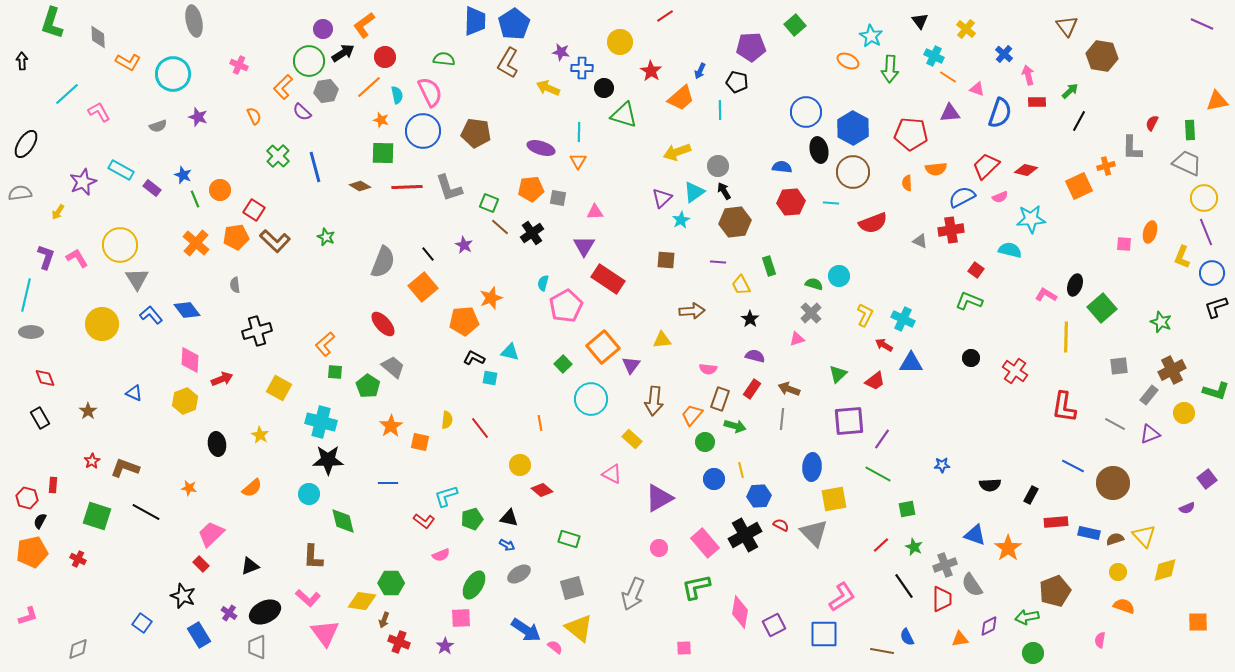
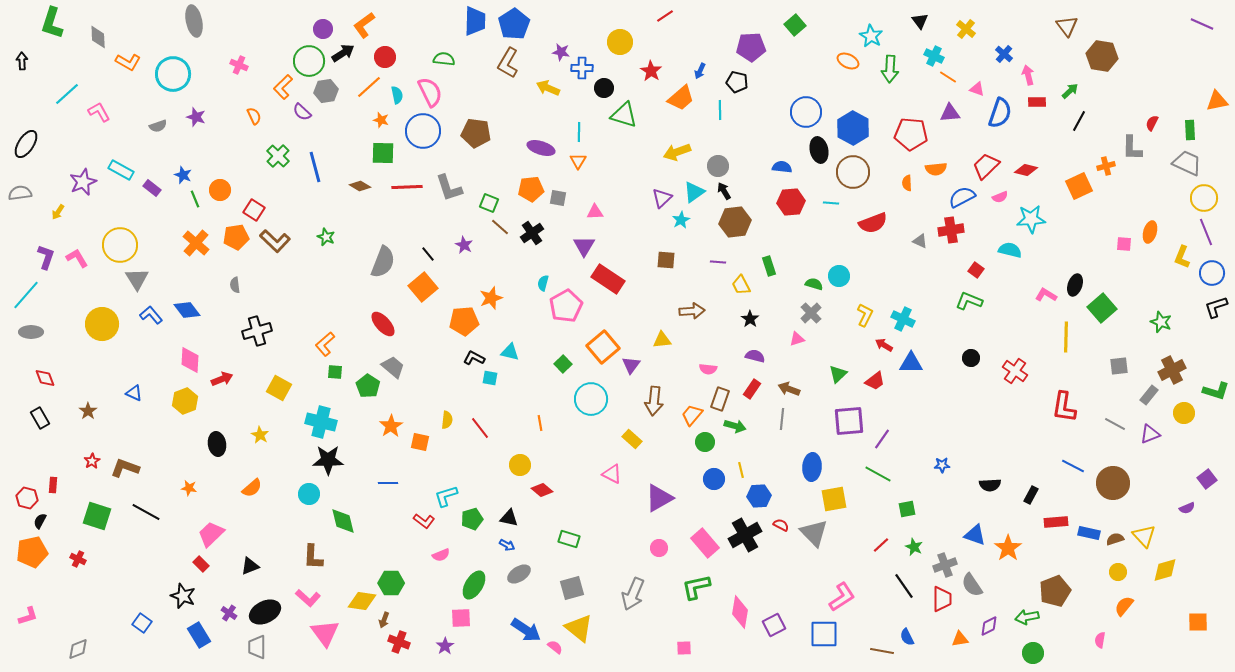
purple star at (198, 117): moved 2 px left
cyan line at (26, 295): rotated 28 degrees clockwise
orange semicircle at (1124, 606): rotated 70 degrees counterclockwise
